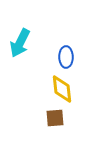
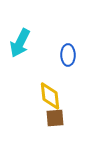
blue ellipse: moved 2 px right, 2 px up
yellow diamond: moved 12 px left, 7 px down
